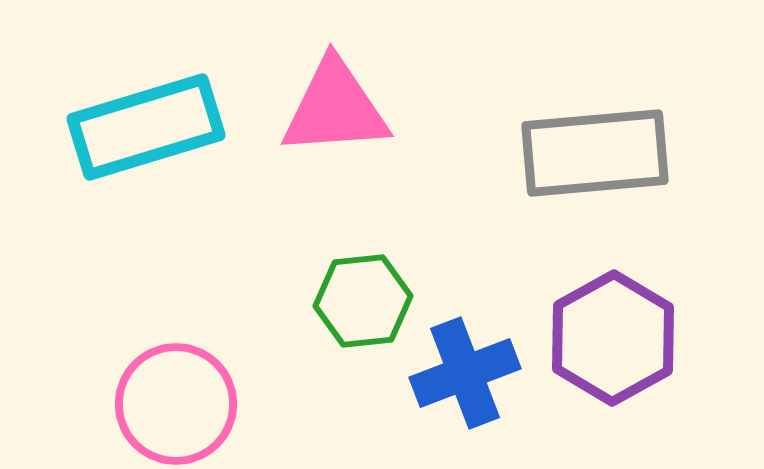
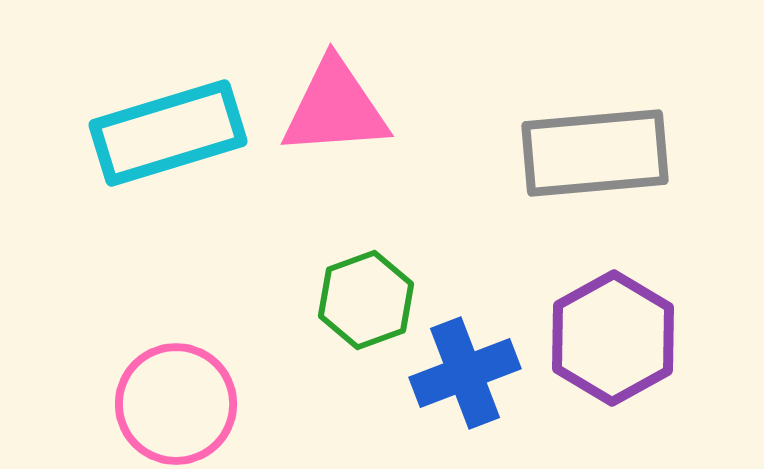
cyan rectangle: moved 22 px right, 6 px down
green hexagon: moved 3 px right, 1 px up; rotated 14 degrees counterclockwise
